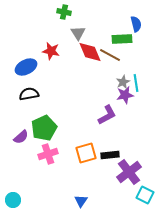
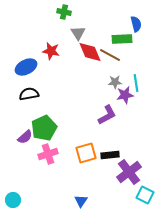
gray star: moved 8 px left; rotated 24 degrees clockwise
purple semicircle: moved 4 px right
